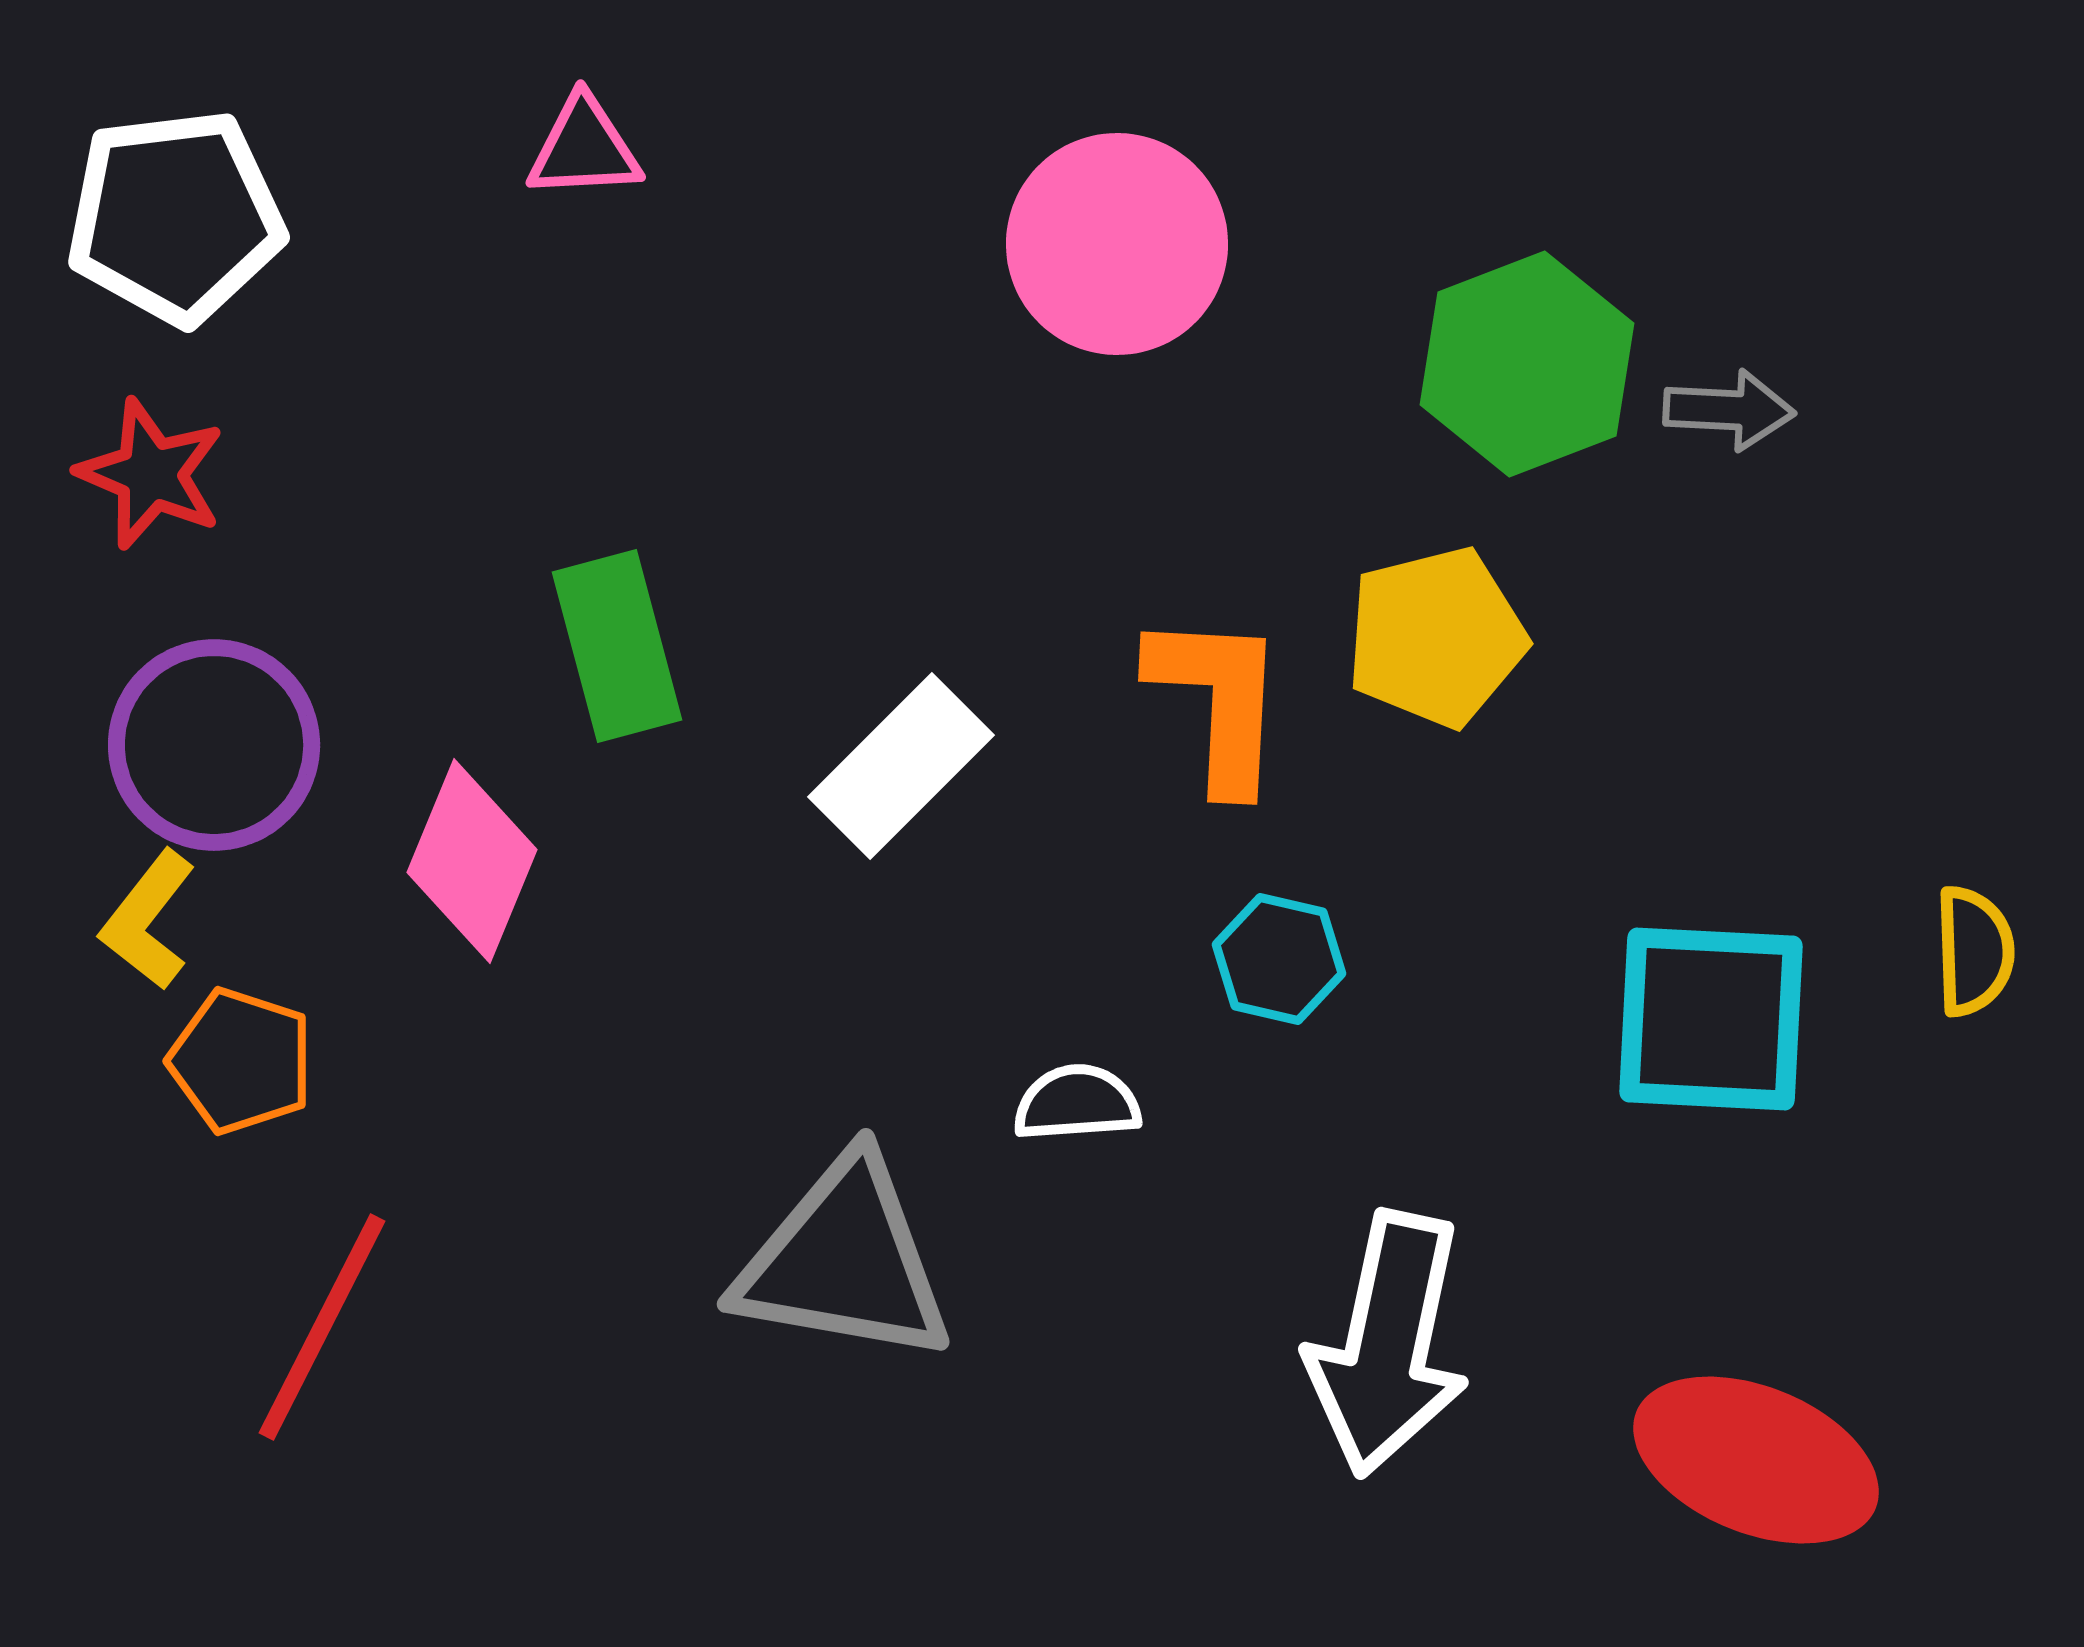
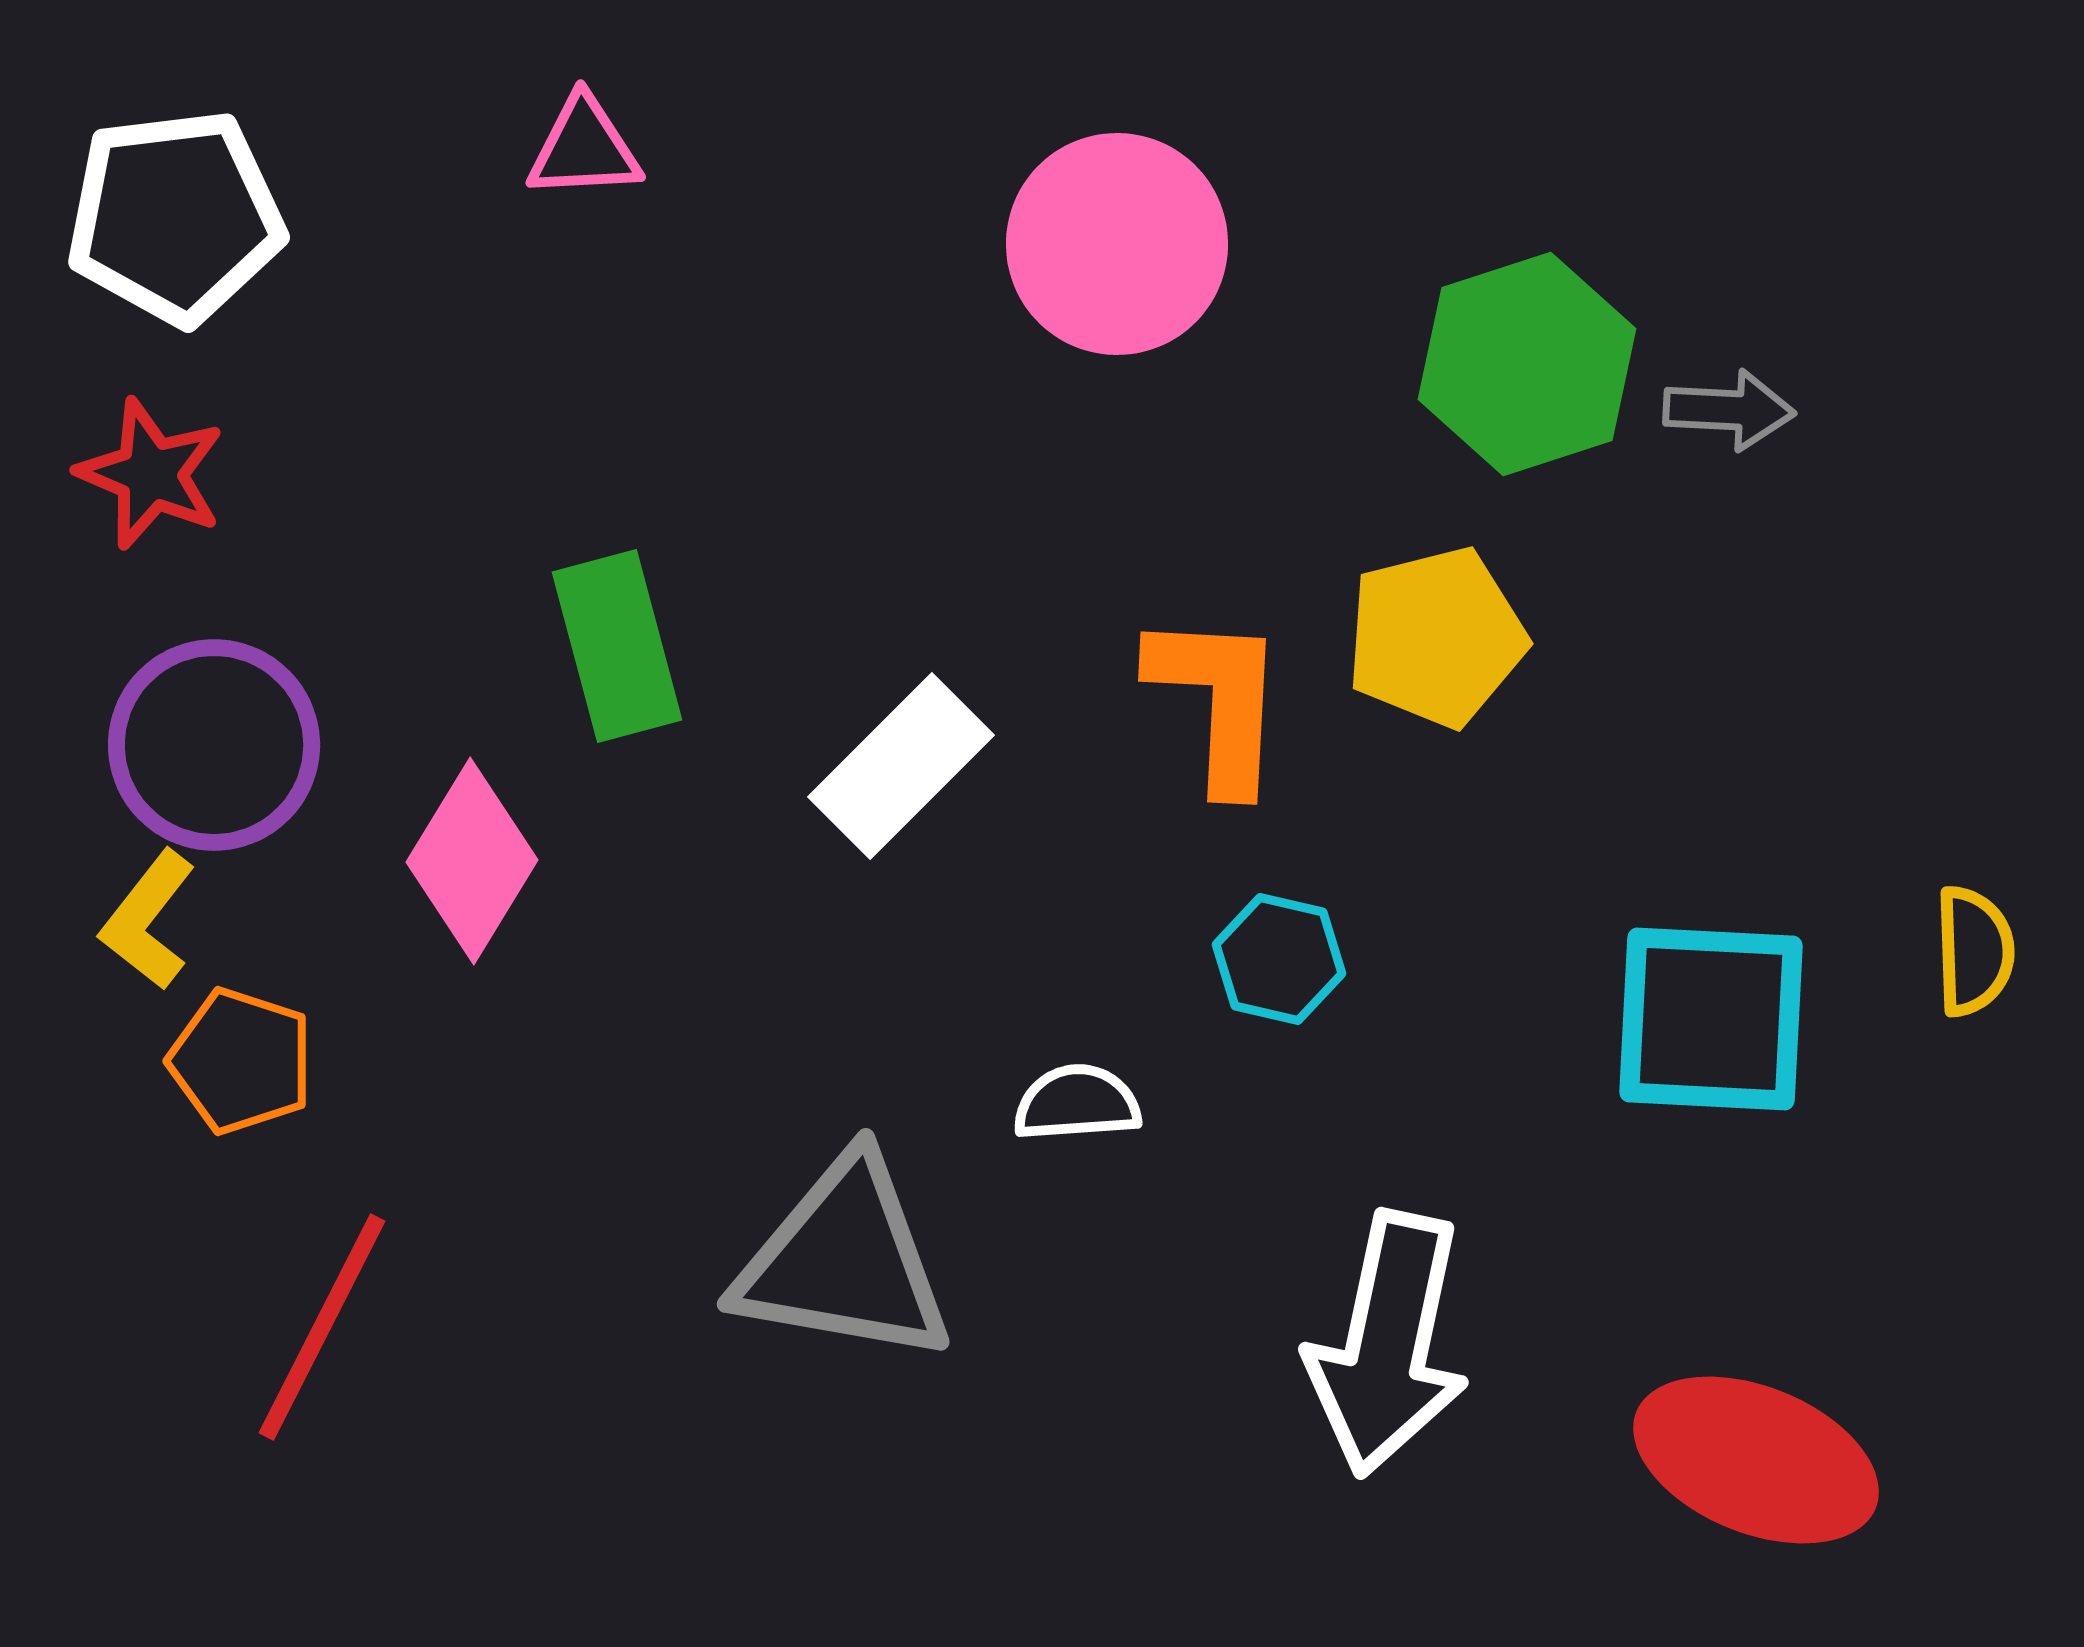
green hexagon: rotated 3 degrees clockwise
pink diamond: rotated 9 degrees clockwise
